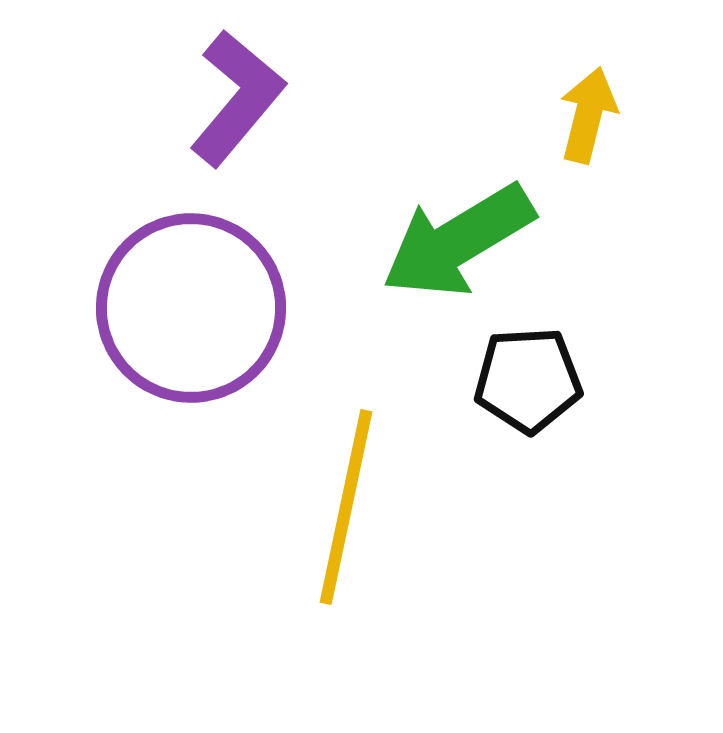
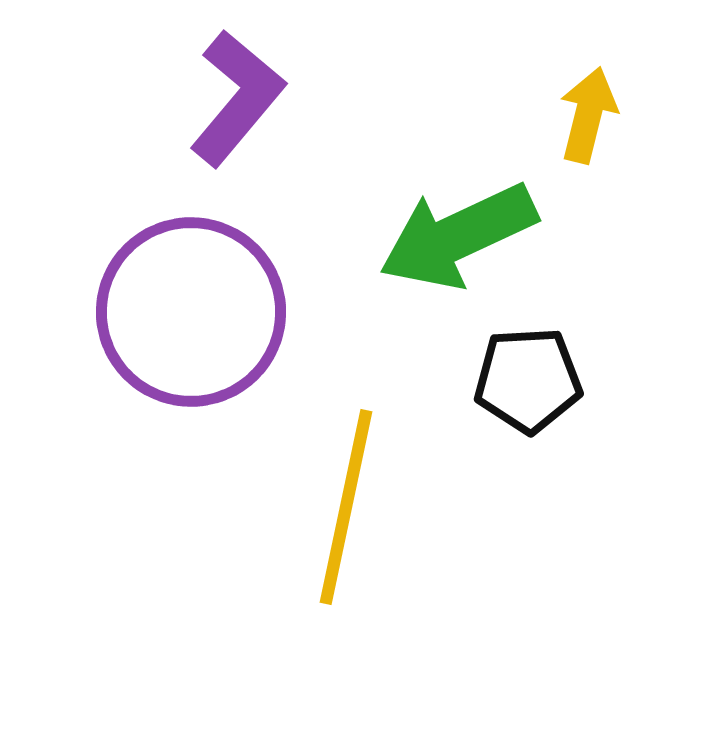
green arrow: moved 5 px up; rotated 6 degrees clockwise
purple circle: moved 4 px down
